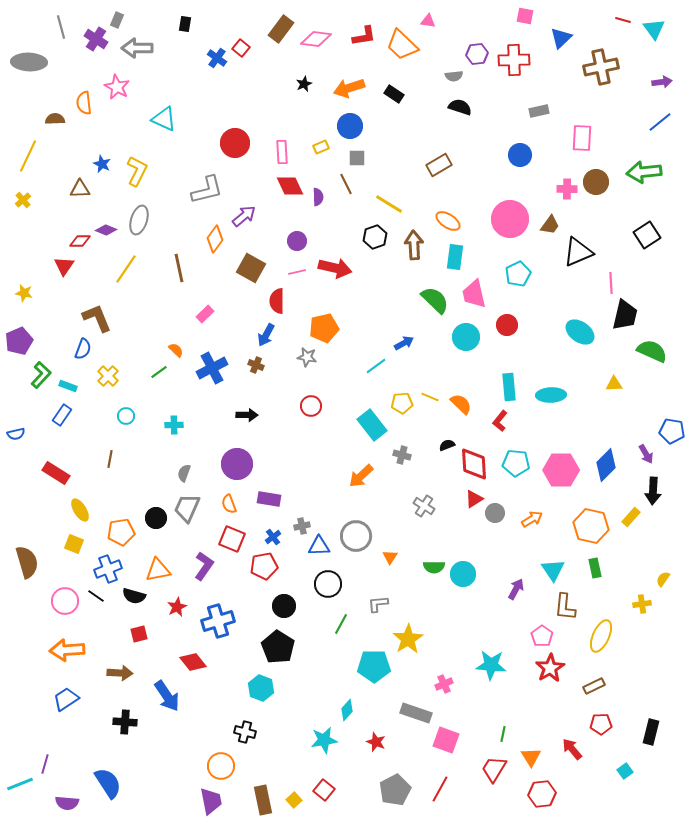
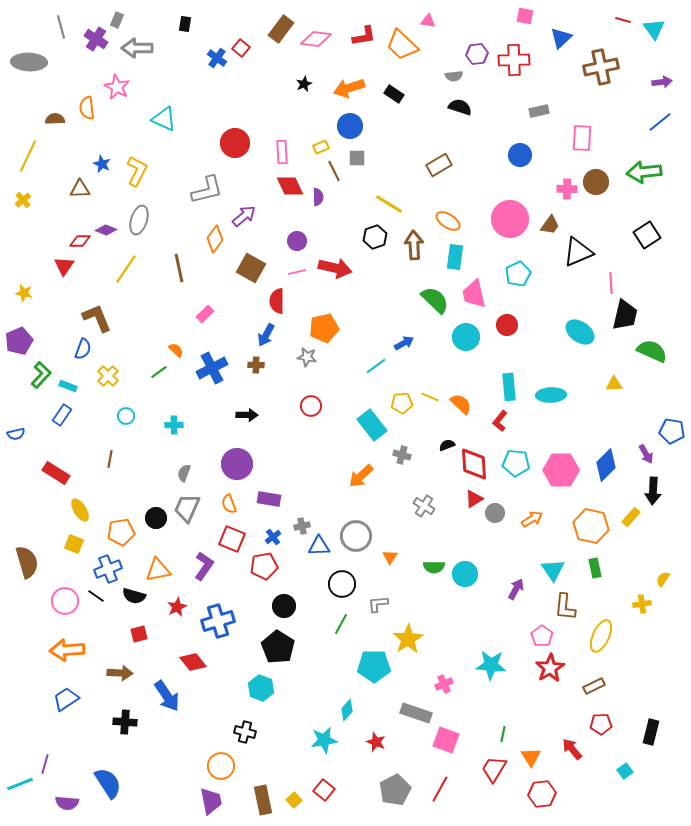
orange semicircle at (84, 103): moved 3 px right, 5 px down
brown line at (346, 184): moved 12 px left, 13 px up
brown cross at (256, 365): rotated 21 degrees counterclockwise
cyan circle at (463, 574): moved 2 px right
black circle at (328, 584): moved 14 px right
